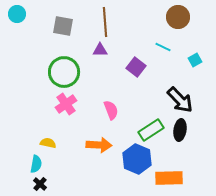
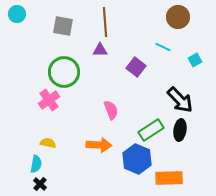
pink cross: moved 17 px left, 4 px up
